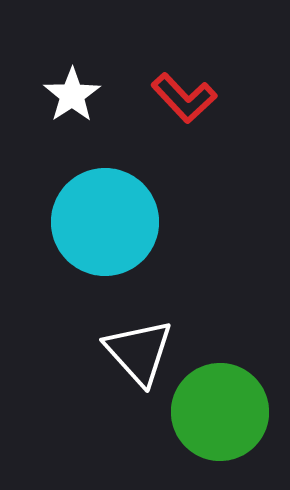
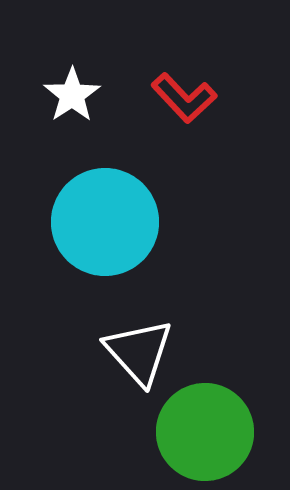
green circle: moved 15 px left, 20 px down
